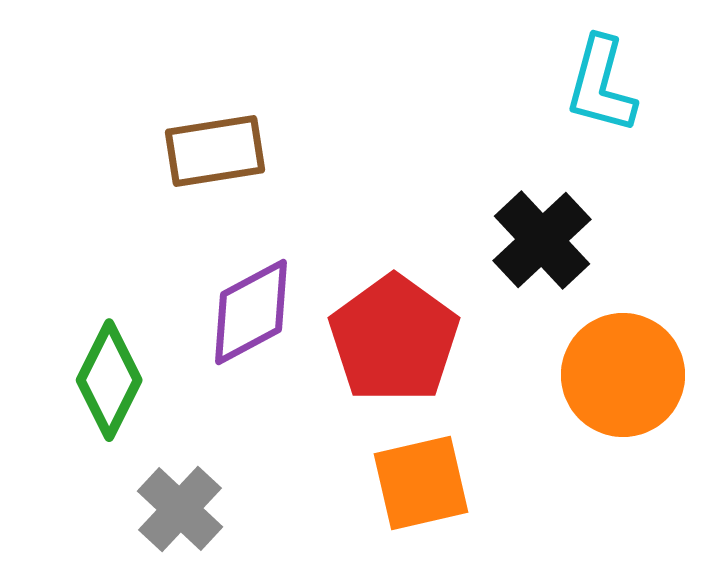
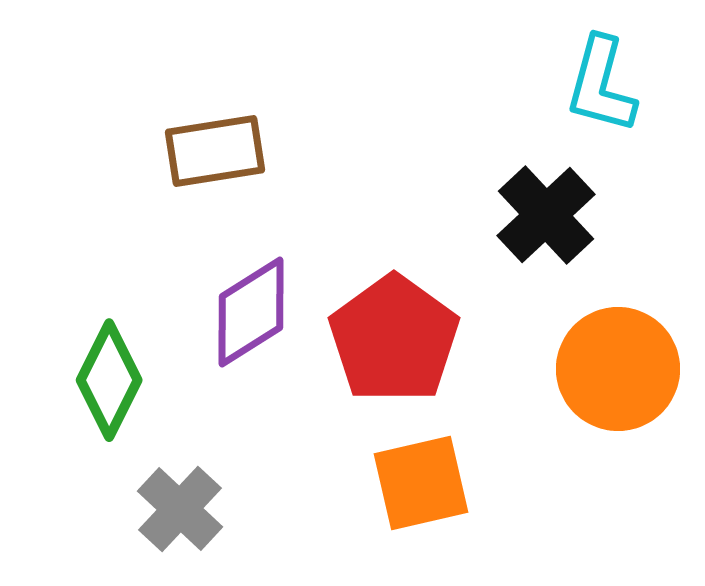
black cross: moved 4 px right, 25 px up
purple diamond: rotated 4 degrees counterclockwise
orange circle: moved 5 px left, 6 px up
